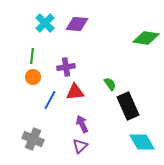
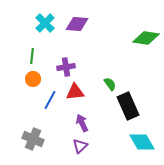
orange circle: moved 2 px down
purple arrow: moved 1 px up
